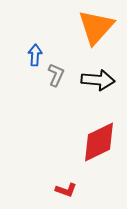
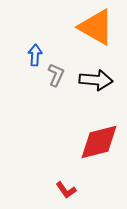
orange triangle: rotated 42 degrees counterclockwise
black arrow: moved 2 px left
red diamond: rotated 12 degrees clockwise
red L-shape: rotated 35 degrees clockwise
